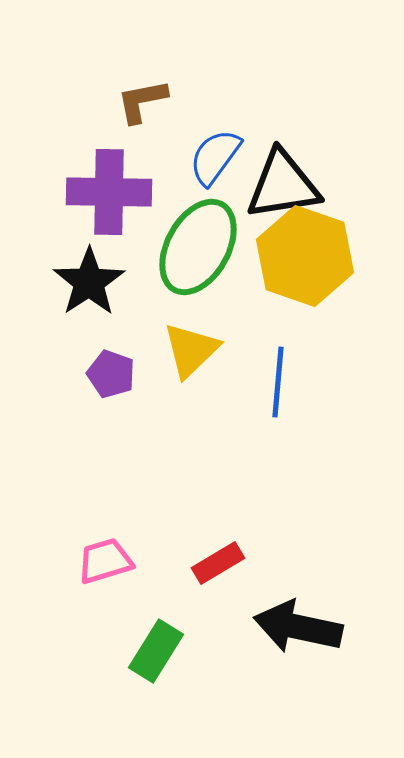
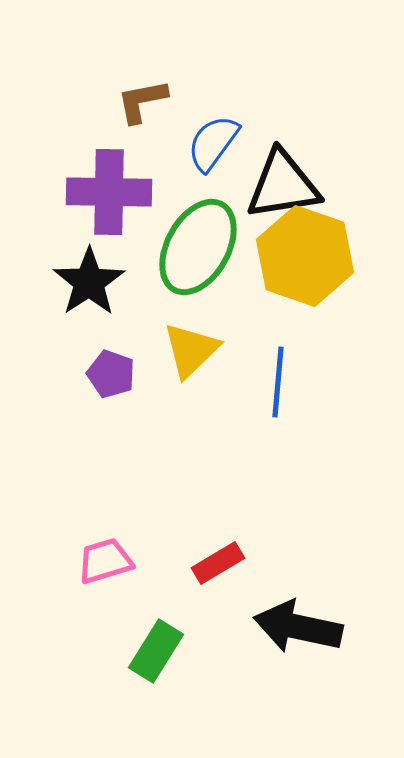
blue semicircle: moved 2 px left, 14 px up
